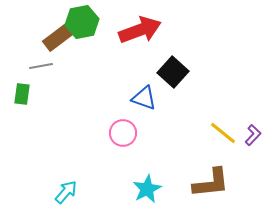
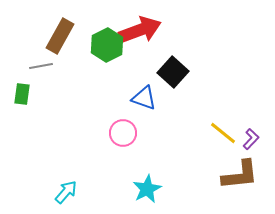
green hexagon: moved 25 px right, 23 px down; rotated 16 degrees counterclockwise
brown rectangle: rotated 24 degrees counterclockwise
purple L-shape: moved 2 px left, 4 px down
brown L-shape: moved 29 px right, 8 px up
